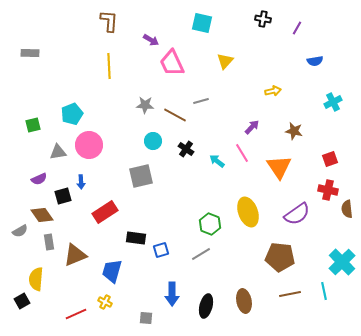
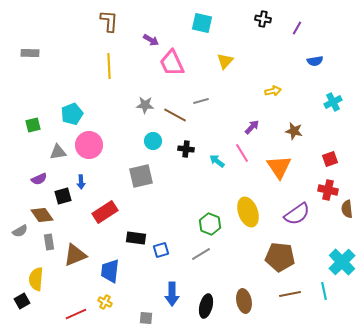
black cross at (186, 149): rotated 28 degrees counterclockwise
blue trapezoid at (112, 271): moved 2 px left; rotated 10 degrees counterclockwise
